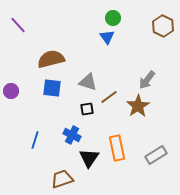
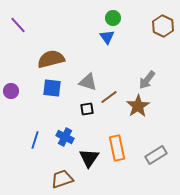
blue cross: moved 7 px left, 2 px down
